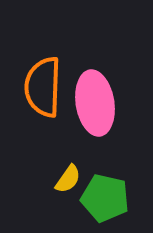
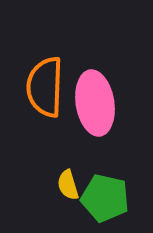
orange semicircle: moved 2 px right
yellow semicircle: moved 6 px down; rotated 128 degrees clockwise
